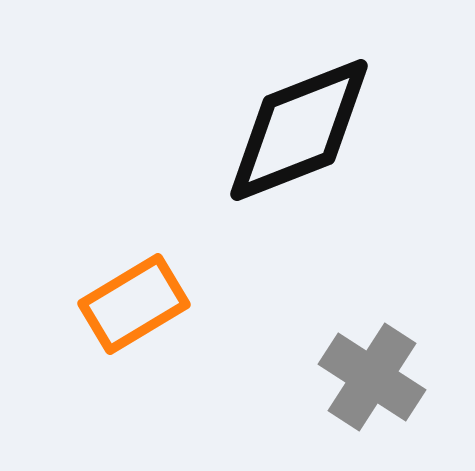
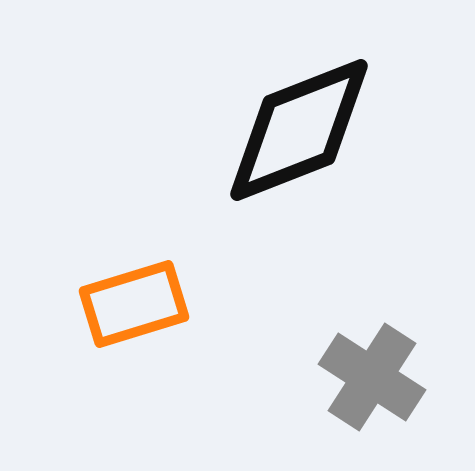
orange rectangle: rotated 14 degrees clockwise
